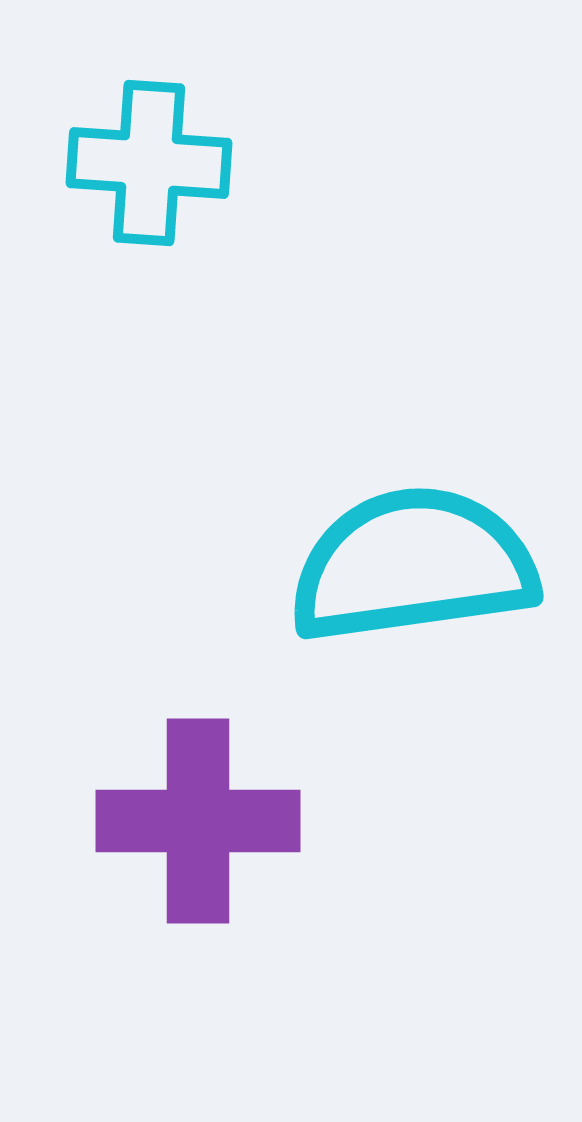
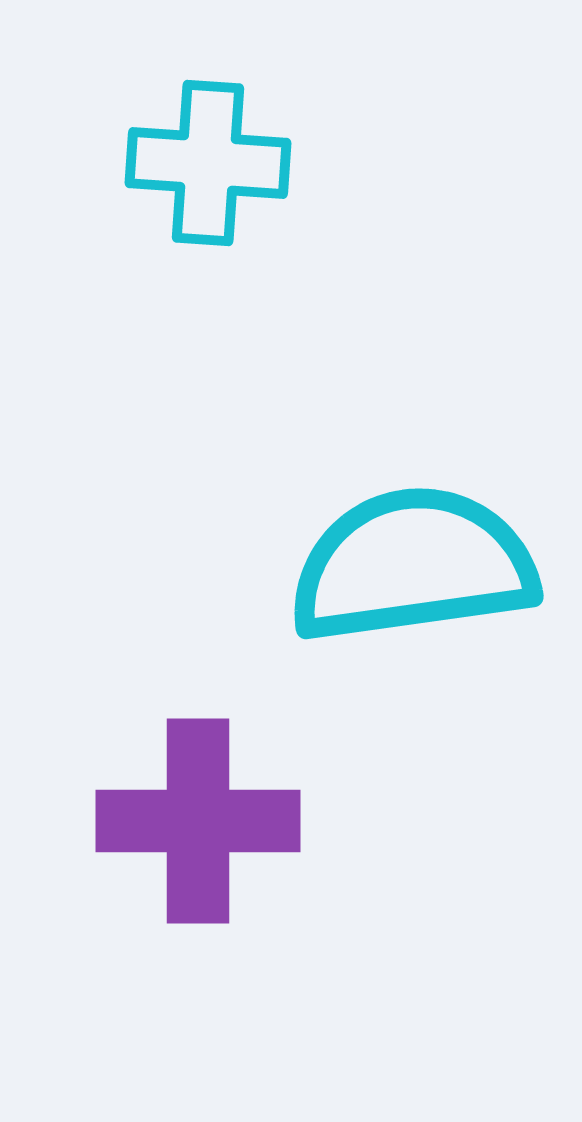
cyan cross: moved 59 px right
